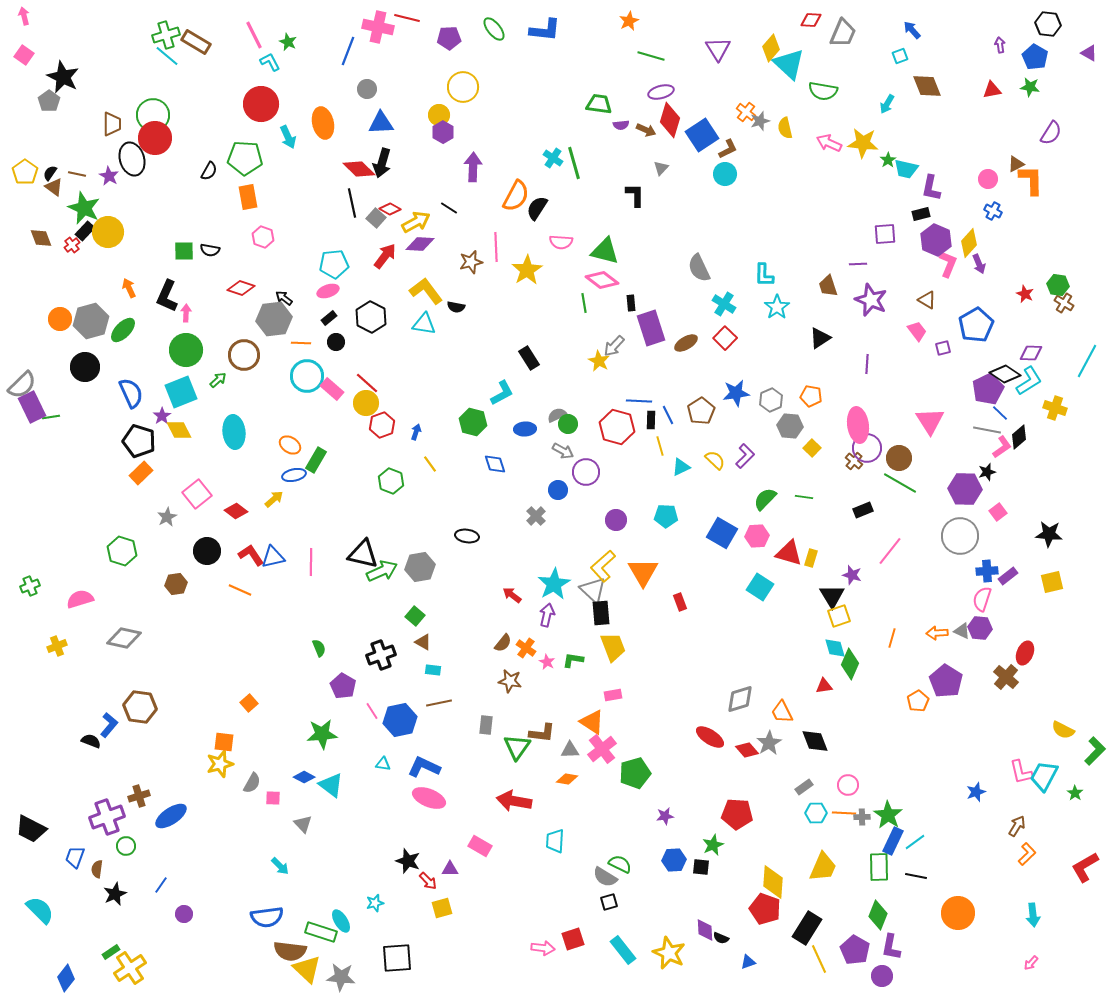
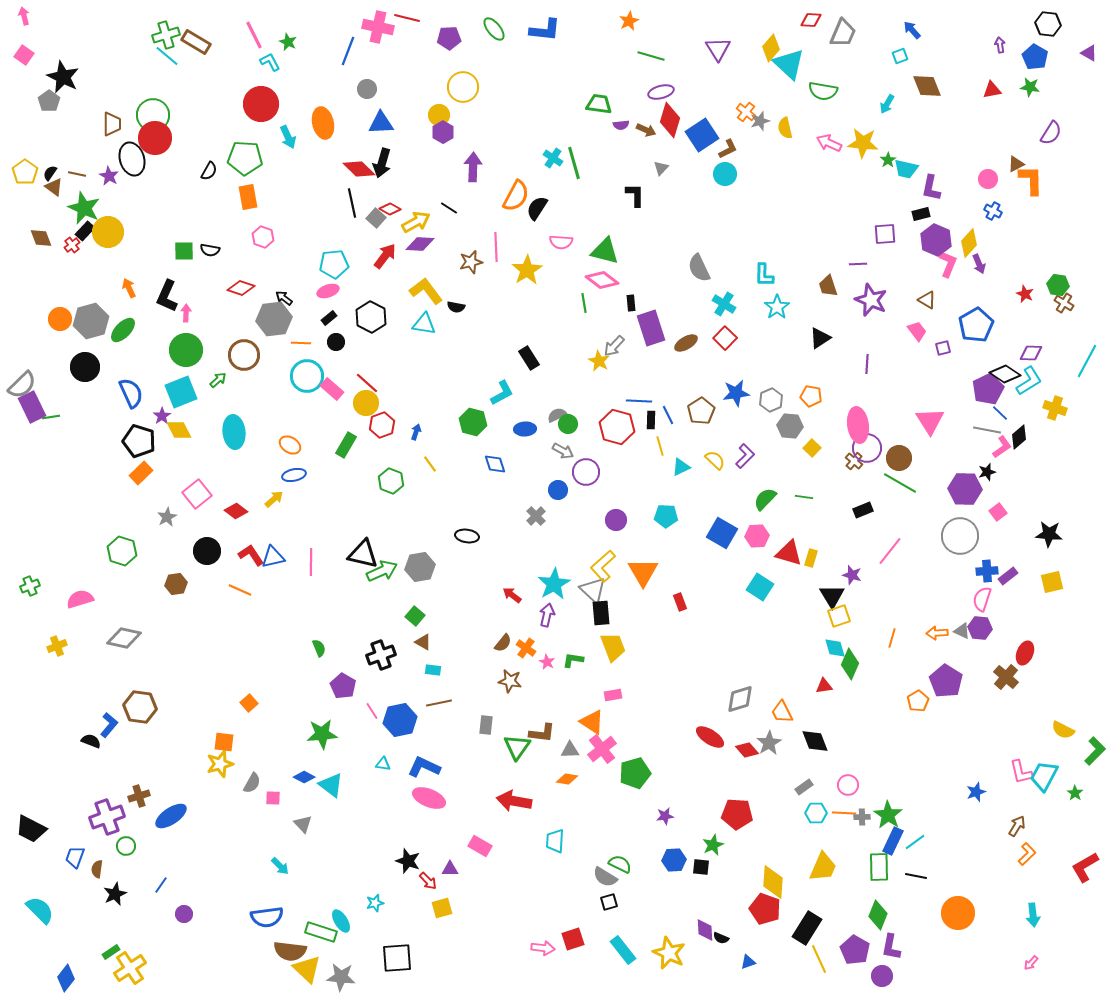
green rectangle at (316, 460): moved 30 px right, 15 px up
